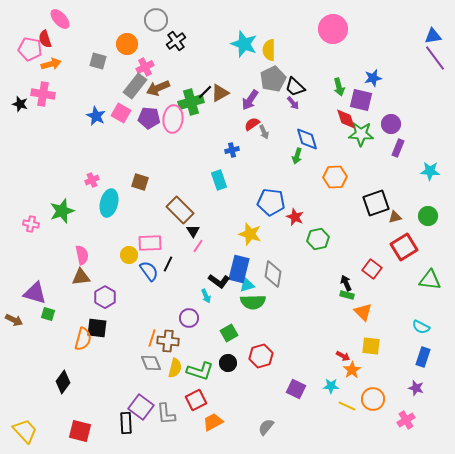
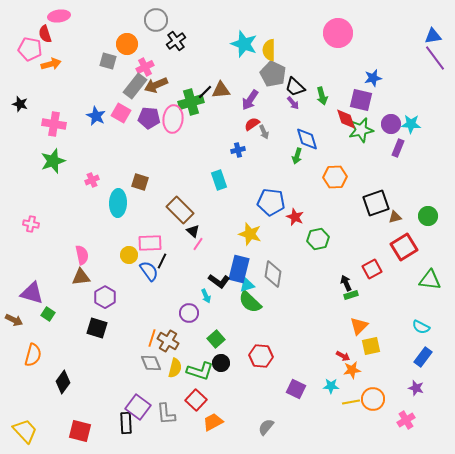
pink ellipse at (60, 19): moved 1 px left, 3 px up; rotated 55 degrees counterclockwise
pink circle at (333, 29): moved 5 px right, 4 px down
red semicircle at (45, 39): moved 5 px up
gray square at (98, 61): moved 10 px right
gray pentagon at (273, 79): moved 5 px up; rotated 20 degrees counterclockwise
green arrow at (339, 87): moved 17 px left, 9 px down
brown arrow at (158, 88): moved 2 px left, 3 px up
brown triangle at (220, 93): moved 1 px right, 3 px up; rotated 24 degrees clockwise
pink cross at (43, 94): moved 11 px right, 30 px down
green star at (361, 134): moved 4 px up; rotated 15 degrees counterclockwise
blue cross at (232, 150): moved 6 px right
cyan star at (430, 171): moved 19 px left, 47 px up
cyan ellipse at (109, 203): moved 9 px right; rotated 12 degrees counterclockwise
green star at (62, 211): moved 9 px left, 50 px up
black triangle at (193, 231): rotated 16 degrees counterclockwise
pink line at (198, 246): moved 2 px up
black line at (168, 264): moved 6 px left, 3 px up
red square at (372, 269): rotated 24 degrees clockwise
purple triangle at (35, 293): moved 3 px left
green rectangle at (347, 295): moved 4 px right; rotated 32 degrees counterclockwise
green semicircle at (253, 302): moved 3 px left; rotated 45 degrees clockwise
orange triangle at (363, 312): moved 4 px left, 14 px down; rotated 30 degrees clockwise
green square at (48, 314): rotated 16 degrees clockwise
purple circle at (189, 318): moved 5 px up
black square at (97, 328): rotated 10 degrees clockwise
green square at (229, 333): moved 13 px left, 6 px down; rotated 12 degrees counterclockwise
orange semicircle at (83, 339): moved 50 px left, 16 px down
brown cross at (168, 341): rotated 25 degrees clockwise
yellow square at (371, 346): rotated 18 degrees counterclockwise
red hexagon at (261, 356): rotated 20 degrees clockwise
blue rectangle at (423, 357): rotated 18 degrees clockwise
black circle at (228, 363): moved 7 px left
orange star at (352, 370): rotated 24 degrees clockwise
red square at (196, 400): rotated 20 degrees counterclockwise
yellow line at (347, 406): moved 4 px right, 4 px up; rotated 36 degrees counterclockwise
purple square at (141, 407): moved 3 px left
